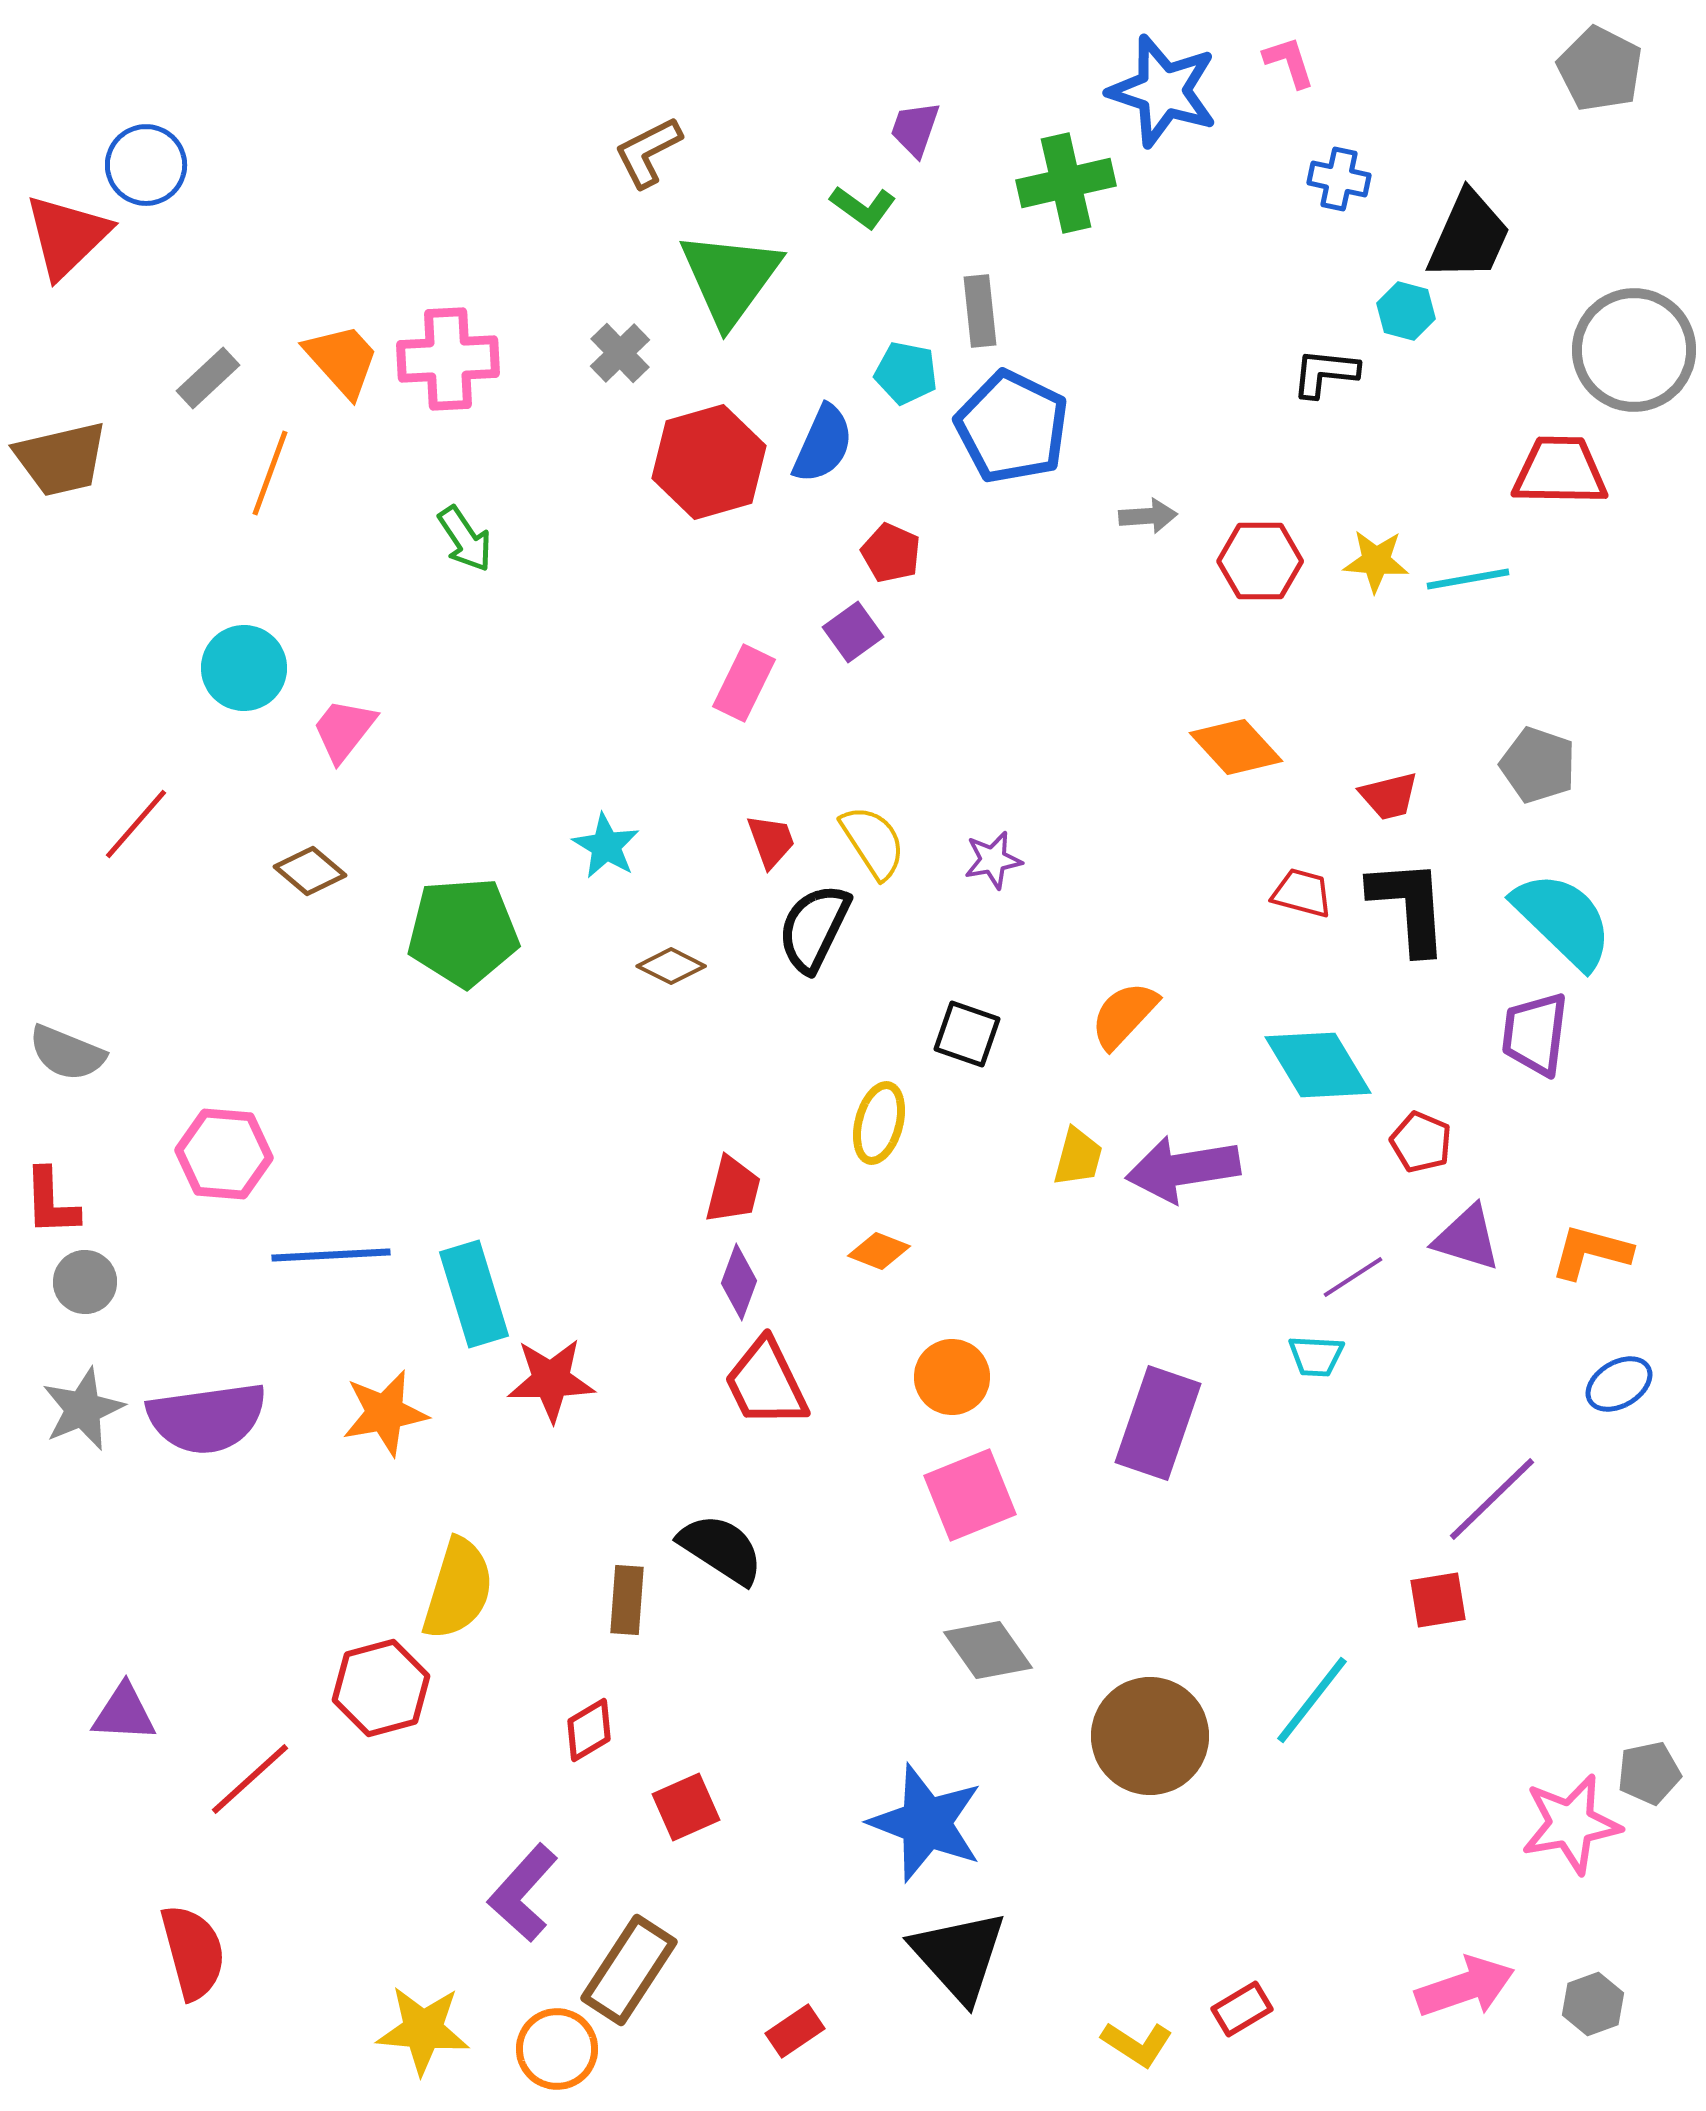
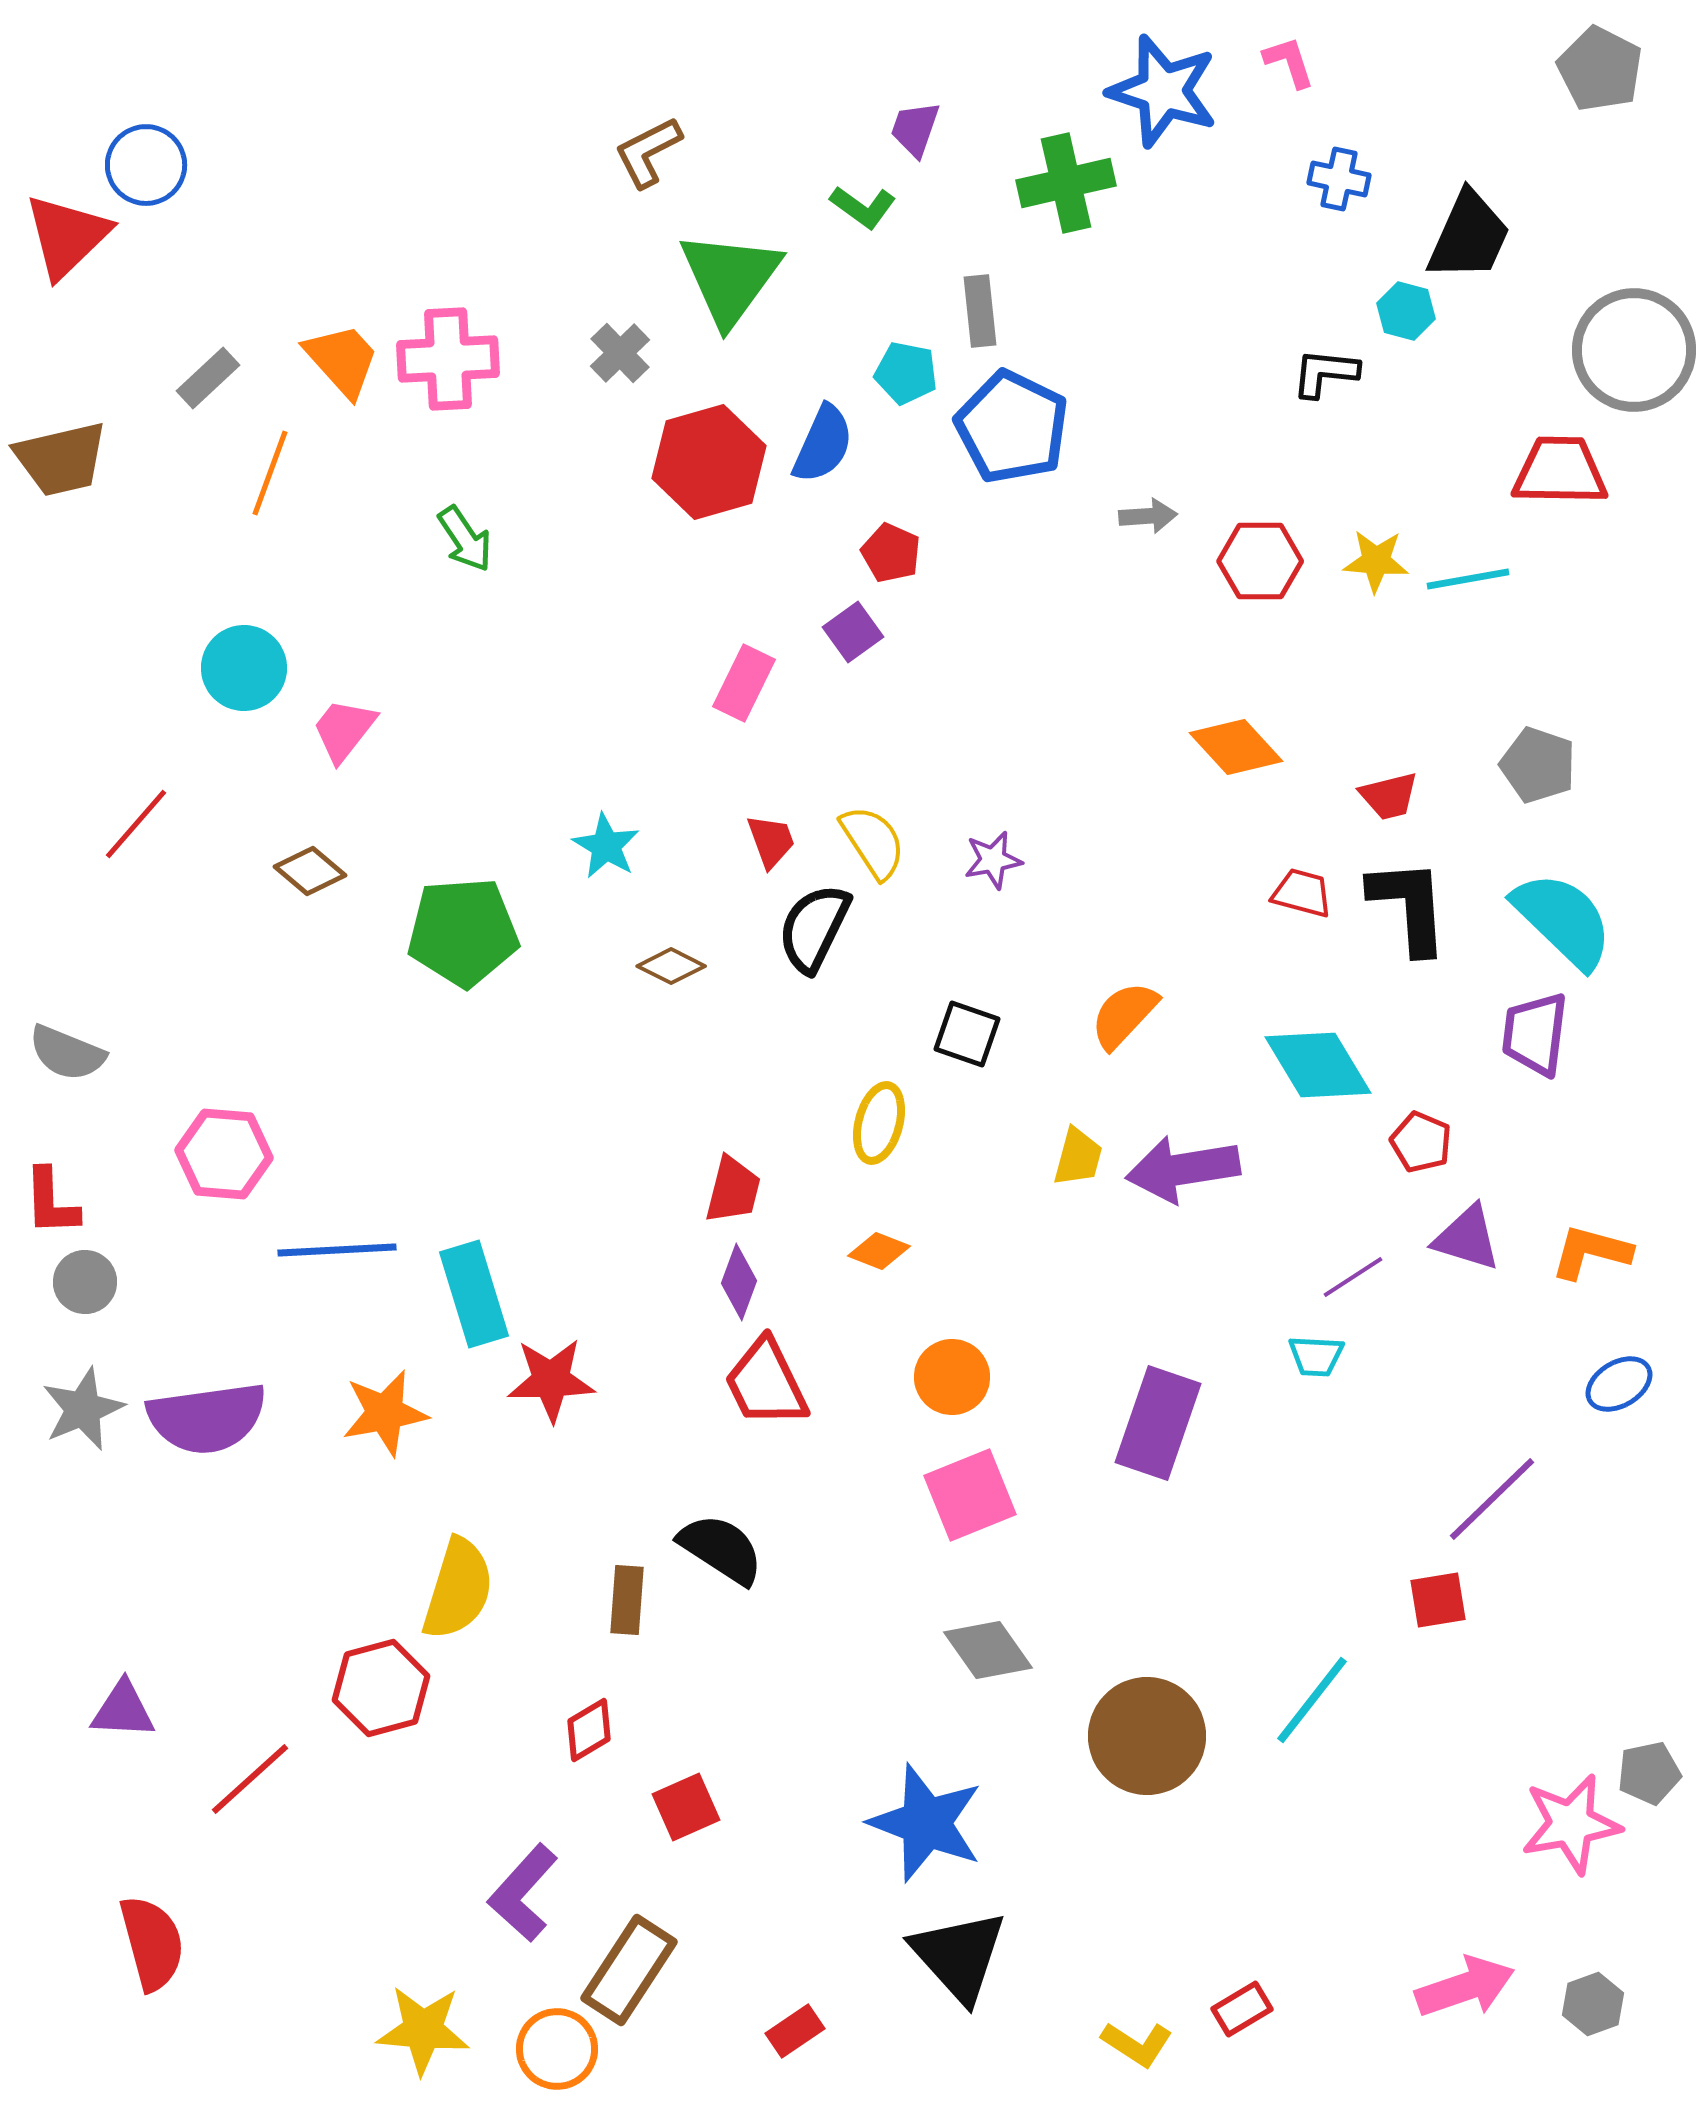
blue line at (331, 1255): moved 6 px right, 5 px up
purple triangle at (124, 1713): moved 1 px left, 3 px up
brown circle at (1150, 1736): moved 3 px left
red semicircle at (193, 1952): moved 41 px left, 9 px up
